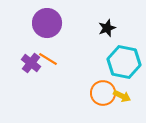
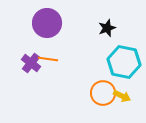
orange line: rotated 24 degrees counterclockwise
